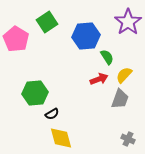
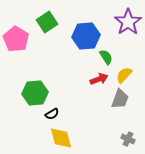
green semicircle: moved 1 px left
